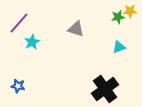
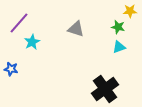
green star: moved 10 px down; rotated 24 degrees clockwise
blue star: moved 7 px left, 17 px up
